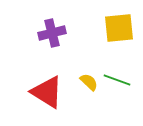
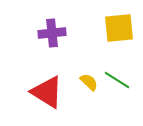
purple cross: rotated 8 degrees clockwise
green line: rotated 12 degrees clockwise
